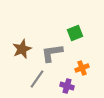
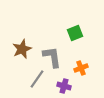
gray L-shape: moved 4 px down; rotated 90 degrees clockwise
orange cross: moved 1 px left
purple cross: moved 3 px left
